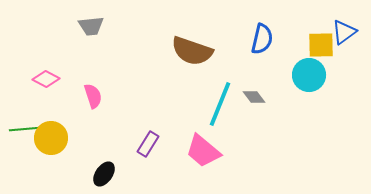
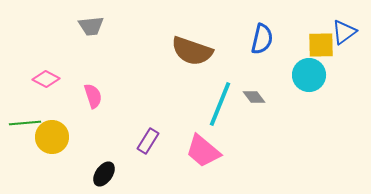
green line: moved 6 px up
yellow circle: moved 1 px right, 1 px up
purple rectangle: moved 3 px up
